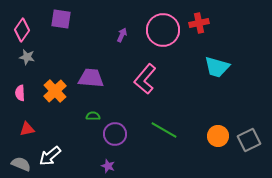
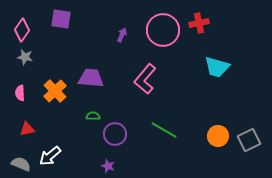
gray star: moved 2 px left
